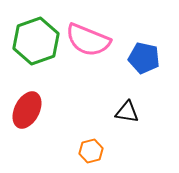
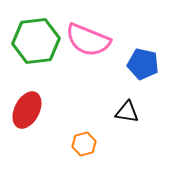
green hexagon: rotated 12 degrees clockwise
blue pentagon: moved 1 px left, 6 px down
orange hexagon: moved 7 px left, 7 px up
